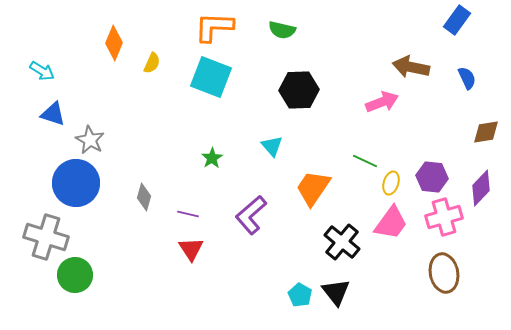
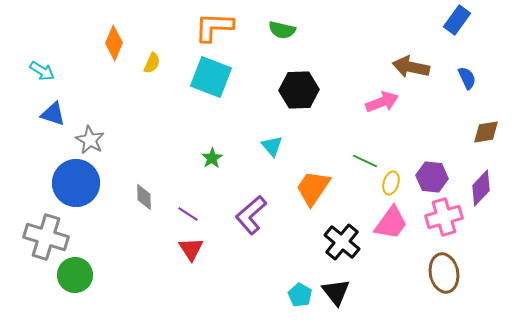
gray diamond: rotated 16 degrees counterclockwise
purple line: rotated 20 degrees clockwise
